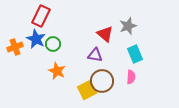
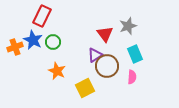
red rectangle: moved 1 px right
red triangle: rotated 12 degrees clockwise
blue star: moved 3 px left, 1 px down
green circle: moved 2 px up
purple triangle: rotated 42 degrees counterclockwise
pink semicircle: moved 1 px right
brown circle: moved 5 px right, 15 px up
yellow square: moved 2 px left, 2 px up
